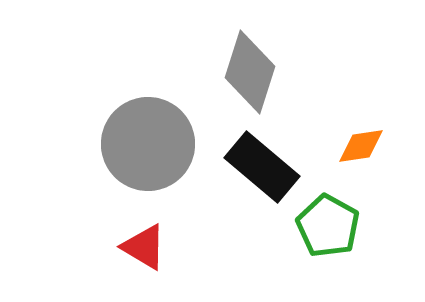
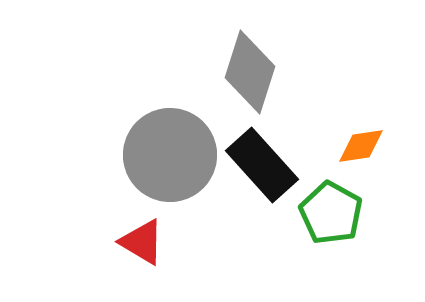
gray circle: moved 22 px right, 11 px down
black rectangle: moved 2 px up; rotated 8 degrees clockwise
green pentagon: moved 3 px right, 13 px up
red triangle: moved 2 px left, 5 px up
